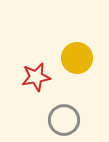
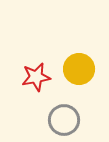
yellow circle: moved 2 px right, 11 px down
